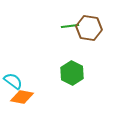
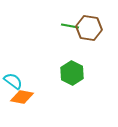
green line: rotated 18 degrees clockwise
